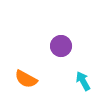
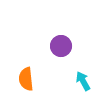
orange semicircle: rotated 55 degrees clockwise
